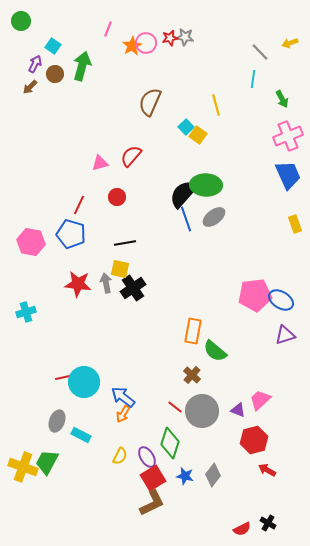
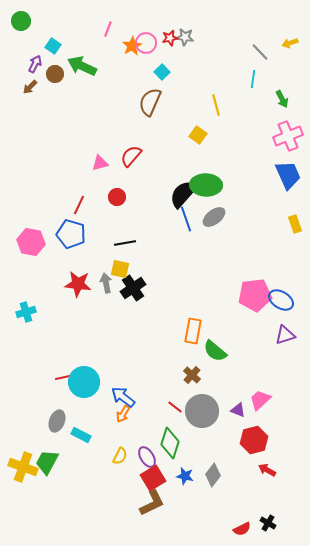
green arrow at (82, 66): rotated 80 degrees counterclockwise
cyan square at (186, 127): moved 24 px left, 55 px up
